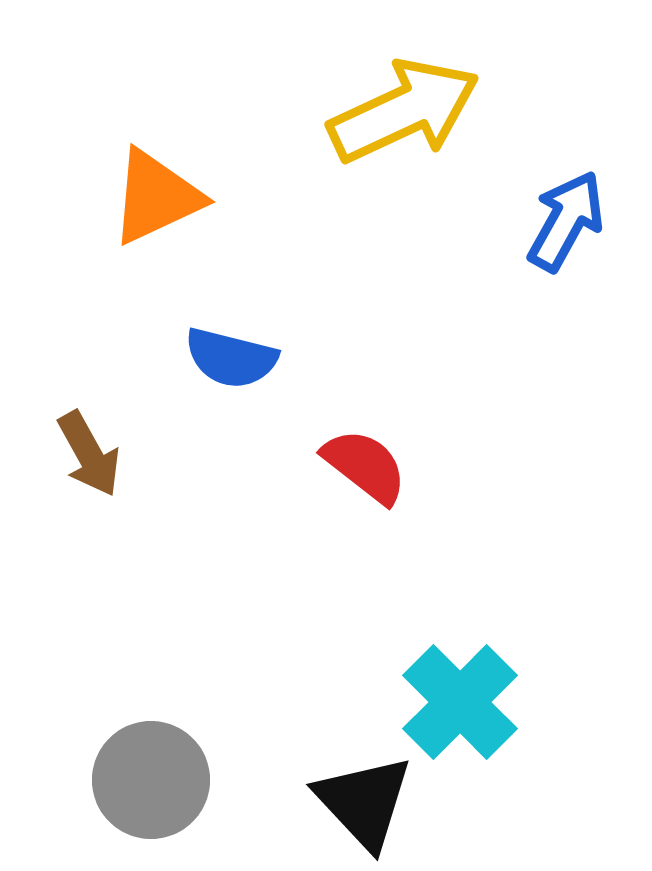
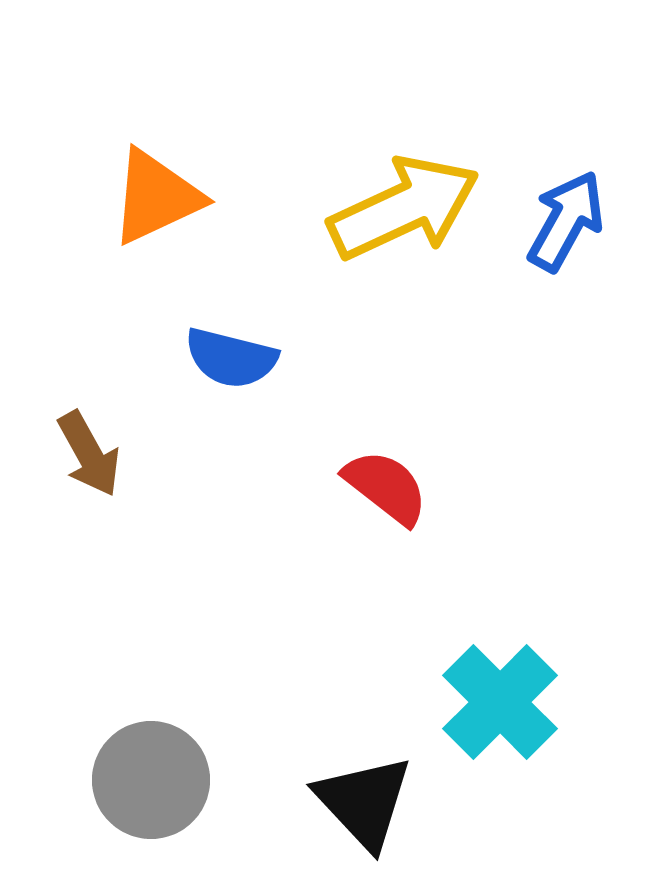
yellow arrow: moved 97 px down
red semicircle: moved 21 px right, 21 px down
cyan cross: moved 40 px right
